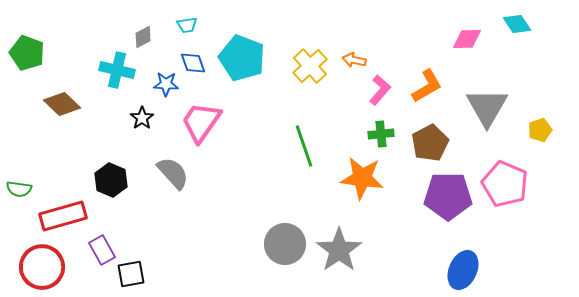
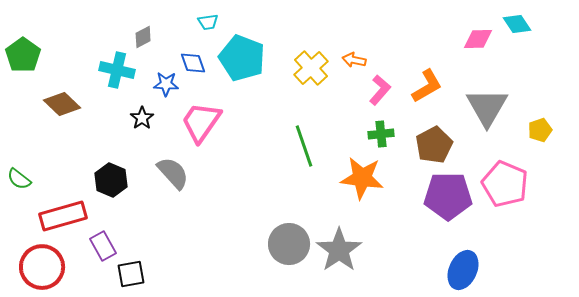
cyan trapezoid: moved 21 px right, 3 px up
pink diamond: moved 11 px right
green pentagon: moved 4 px left, 2 px down; rotated 16 degrees clockwise
yellow cross: moved 1 px right, 2 px down
brown pentagon: moved 4 px right, 2 px down
green semicircle: moved 10 px up; rotated 30 degrees clockwise
gray circle: moved 4 px right
purple rectangle: moved 1 px right, 4 px up
